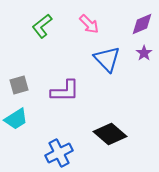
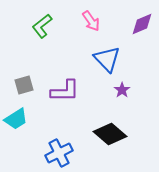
pink arrow: moved 2 px right, 3 px up; rotated 10 degrees clockwise
purple star: moved 22 px left, 37 px down
gray square: moved 5 px right
